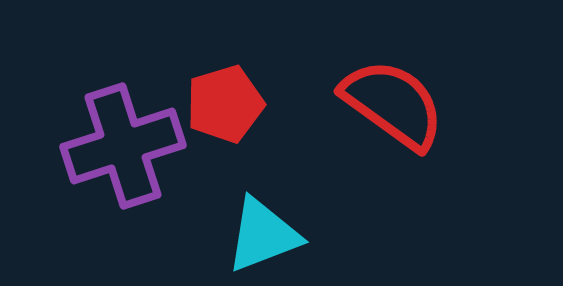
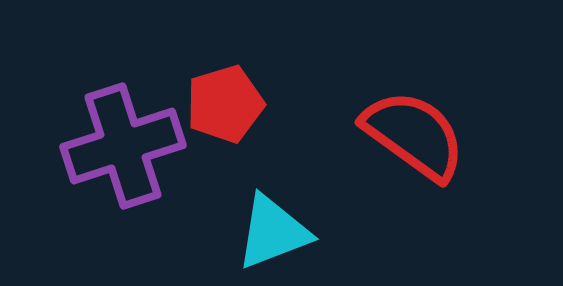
red semicircle: moved 21 px right, 31 px down
cyan triangle: moved 10 px right, 3 px up
